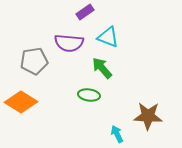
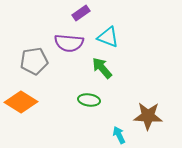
purple rectangle: moved 4 px left, 1 px down
green ellipse: moved 5 px down
cyan arrow: moved 2 px right, 1 px down
